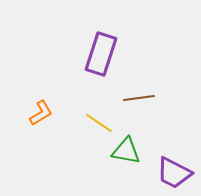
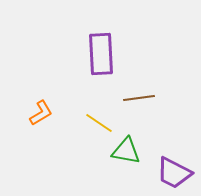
purple rectangle: rotated 21 degrees counterclockwise
